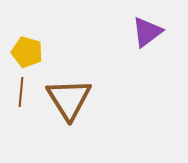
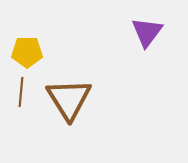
purple triangle: rotated 16 degrees counterclockwise
yellow pentagon: rotated 16 degrees counterclockwise
